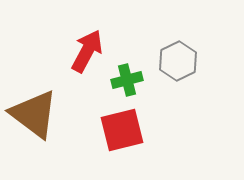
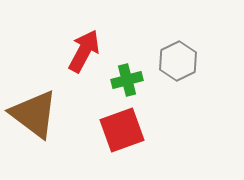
red arrow: moved 3 px left
red square: rotated 6 degrees counterclockwise
